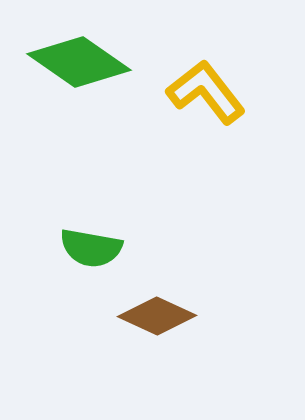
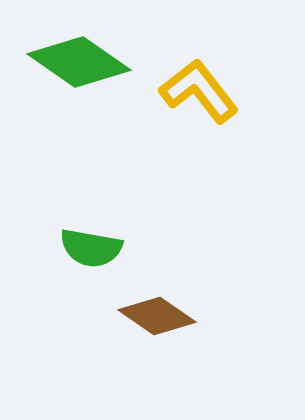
yellow L-shape: moved 7 px left, 1 px up
brown diamond: rotated 10 degrees clockwise
